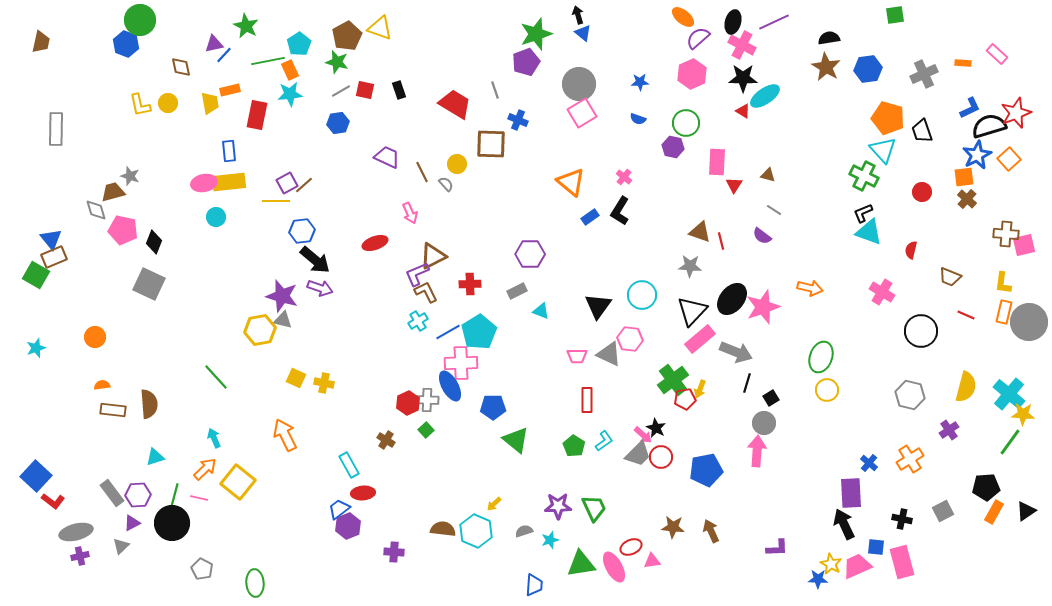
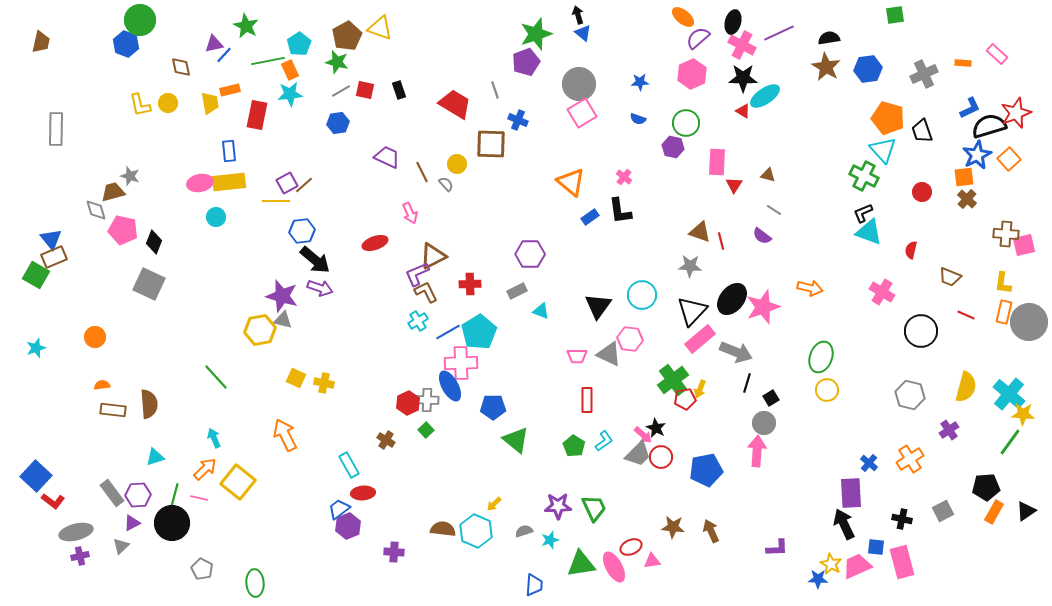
purple line at (774, 22): moved 5 px right, 11 px down
pink ellipse at (204, 183): moved 4 px left
black L-shape at (620, 211): rotated 40 degrees counterclockwise
